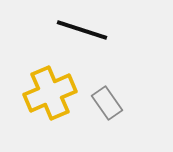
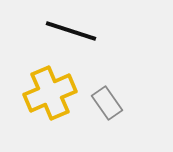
black line: moved 11 px left, 1 px down
